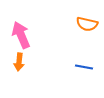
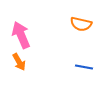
orange semicircle: moved 6 px left
orange arrow: rotated 36 degrees counterclockwise
